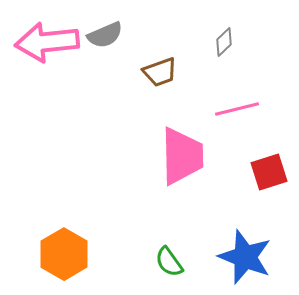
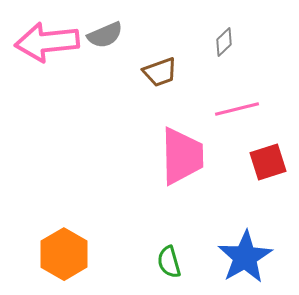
red square: moved 1 px left, 10 px up
blue star: rotated 20 degrees clockwise
green semicircle: rotated 20 degrees clockwise
